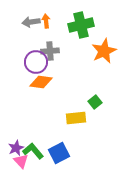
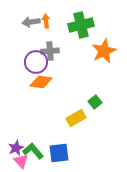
yellow rectangle: rotated 24 degrees counterclockwise
blue square: rotated 20 degrees clockwise
